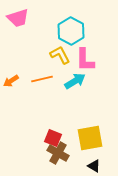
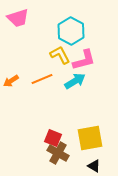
pink L-shape: moved 1 px left; rotated 105 degrees counterclockwise
orange line: rotated 10 degrees counterclockwise
